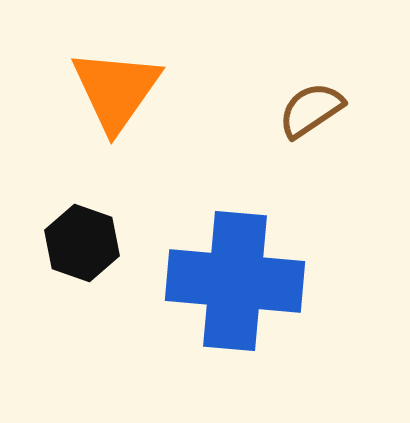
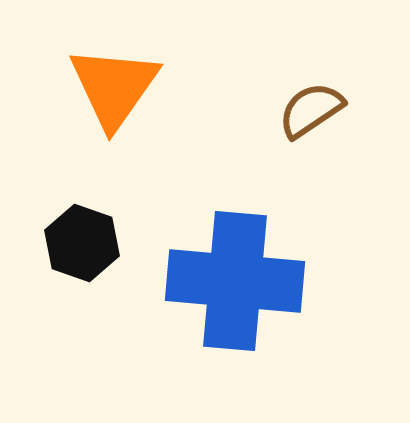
orange triangle: moved 2 px left, 3 px up
